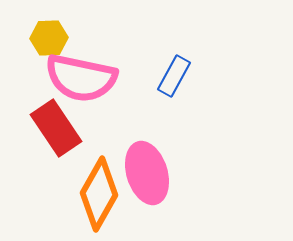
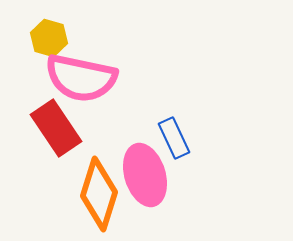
yellow hexagon: rotated 18 degrees clockwise
blue rectangle: moved 62 px down; rotated 54 degrees counterclockwise
pink ellipse: moved 2 px left, 2 px down
orange diamond: rotated 12 degrees counterclockwise
